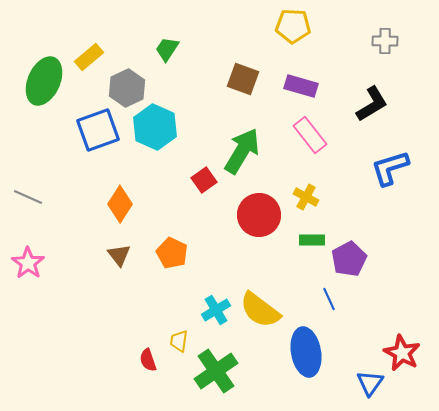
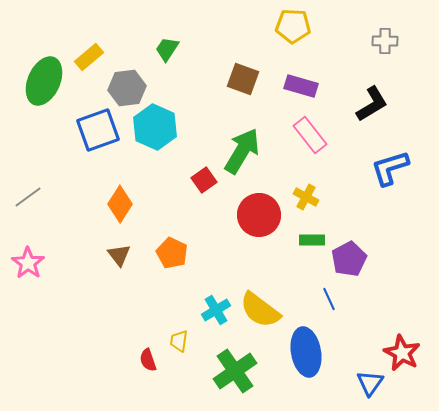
gray hexagon: rotated 18 degrees clockwise
gray line: rotated 60 degrees counterclockwise
green cross: moved 19 px right
